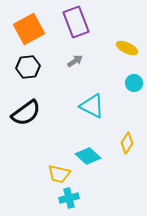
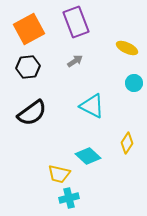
black semicircle: moved 6 px right
